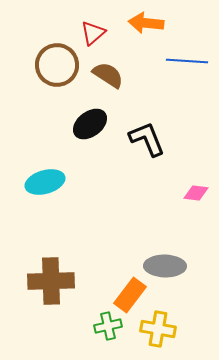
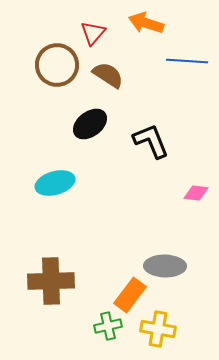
orange arrow: rotated 12 degrees clockwise
red triangle: rotated 8 degrees counterclockwise
black L-shape: moved 4 px right, 2 px down
cyan ellipse: moved 10 px right, 1 px down
